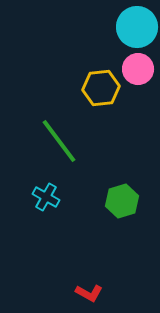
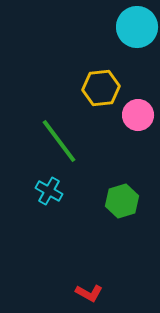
pink circle: moved 46 px down
cyan cross: moved 3 px right, 6 px up
